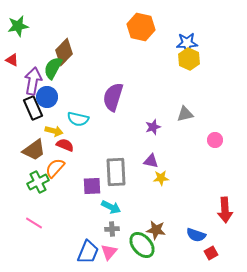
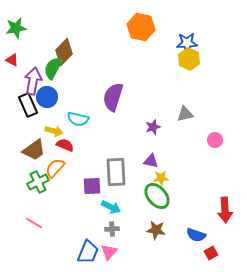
green star: moved 2 px left, 2 px down
black rectangle: moved 5 px left, 3 px up
green ellipse: moved 15 px right, 49 px up
